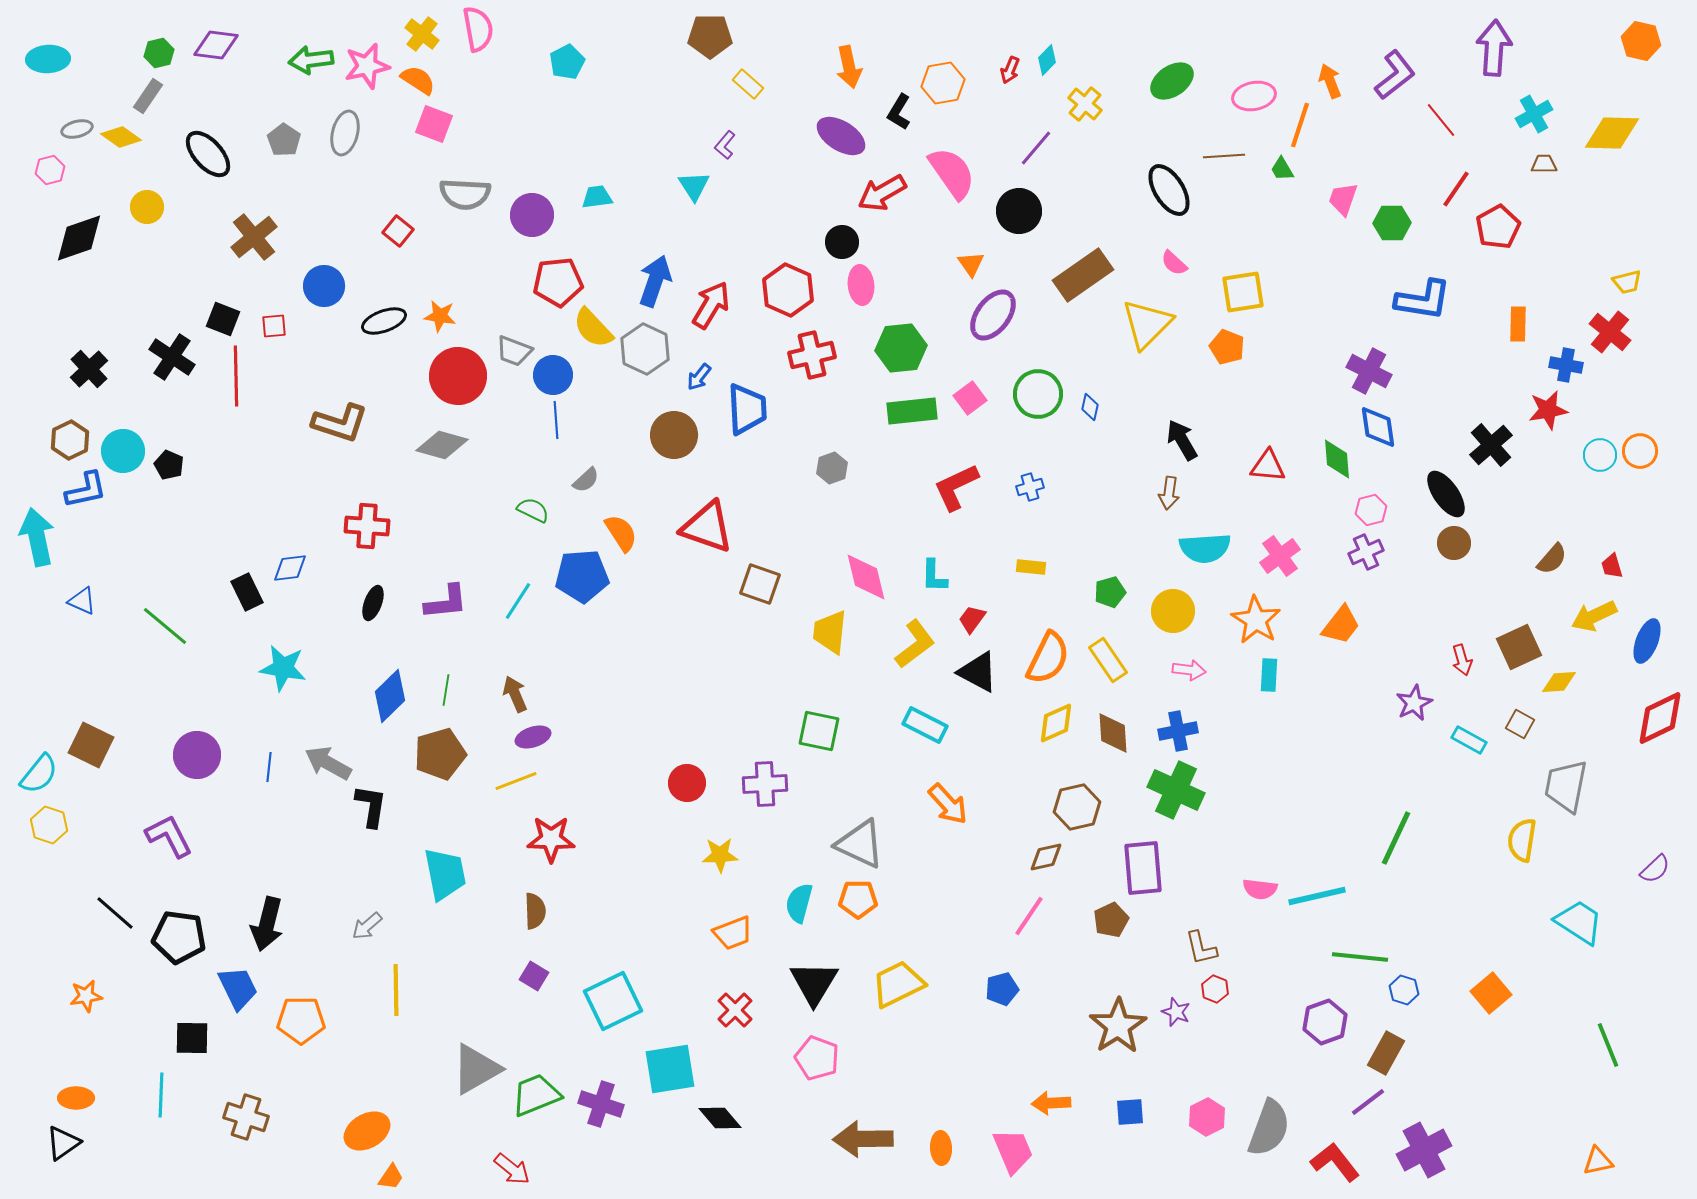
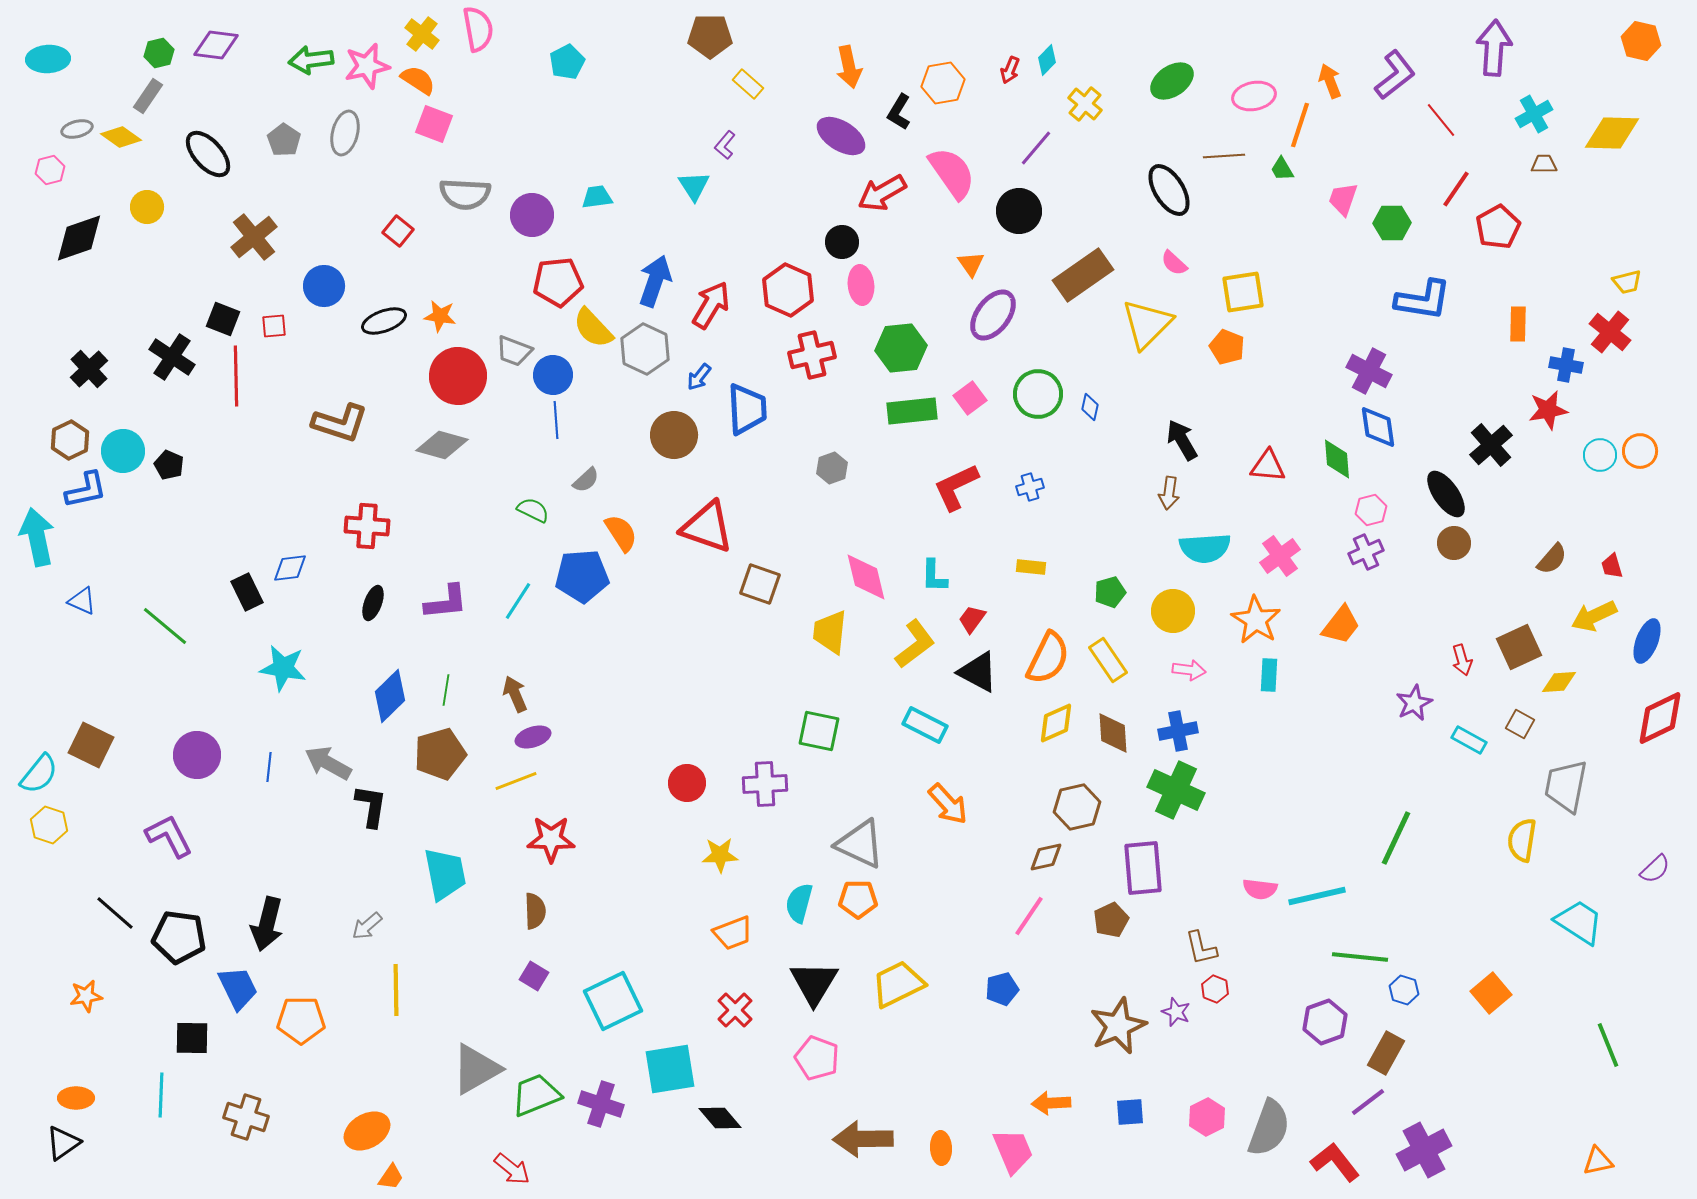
brown star at (1118, 1026): rotated 10 degrees clockwise
